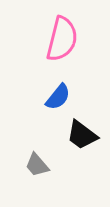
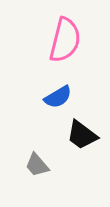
pink semicircle: moved 3 px right, 1 px down
blue semicircle: rotated 20 degrees clockwise
